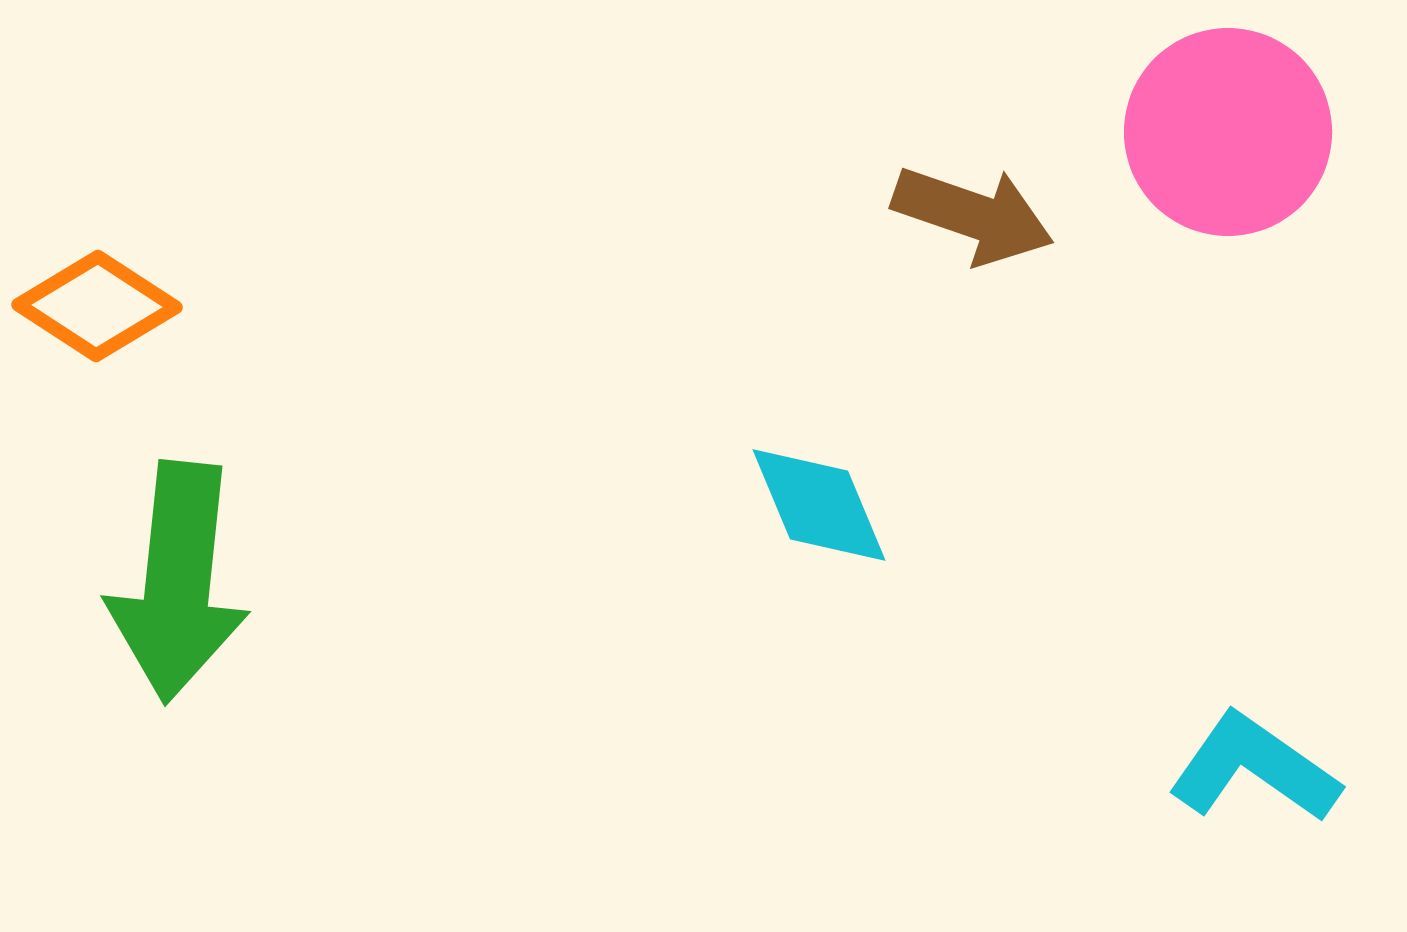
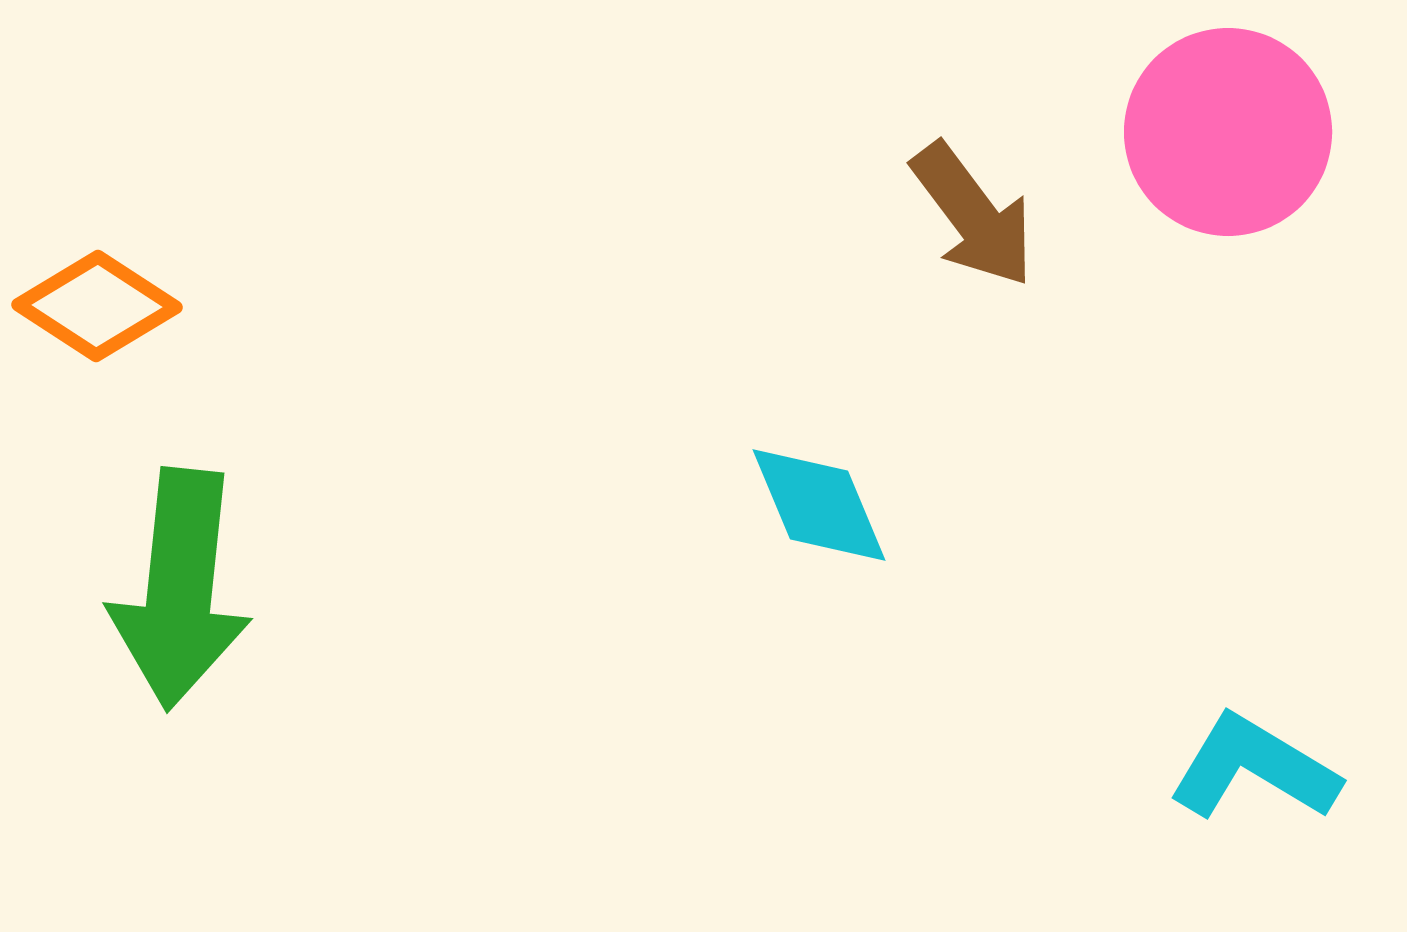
brown arrow: rotated 34 degrees clockwise
green arrow: moved 2 px right, 7 px down
cyan L-shape: rotated 4 degrees counterclockwise
